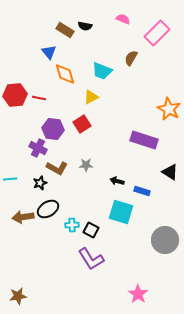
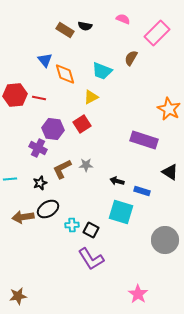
blue triangle: moved 4 px left, 8 px down
brown L-shape: moved 5 px right, 1 px down; rotated 125 degrees clockwise
